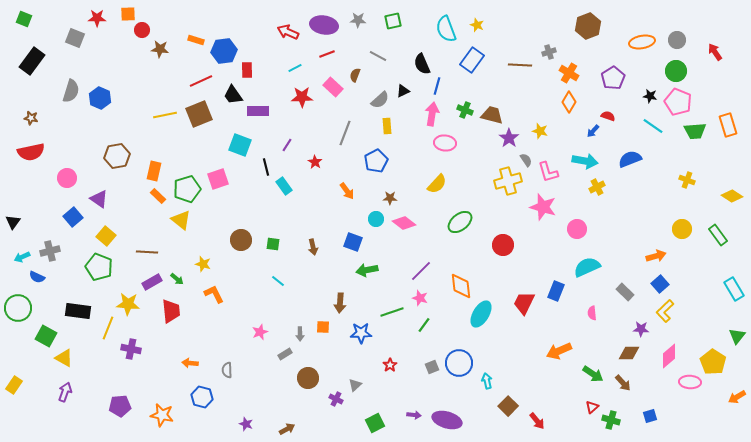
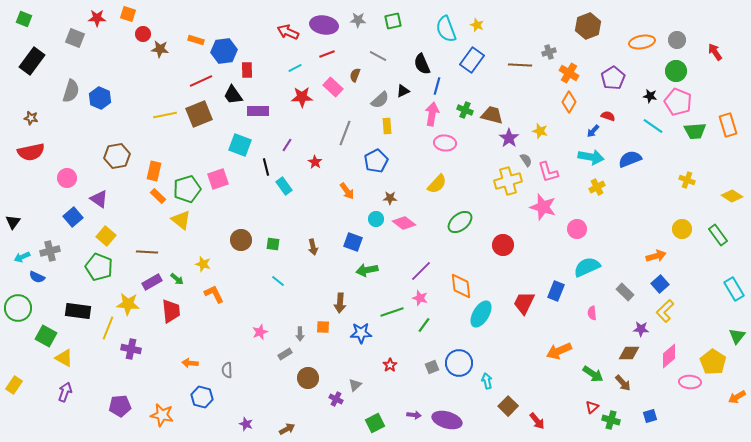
orange square at (128, 14): rotated 21 degrees clockwise
red circle at (142, 30): moved 1 px right, 4 px down
cyan arrow at (585, 161): moved 6 px right, 4 px up
